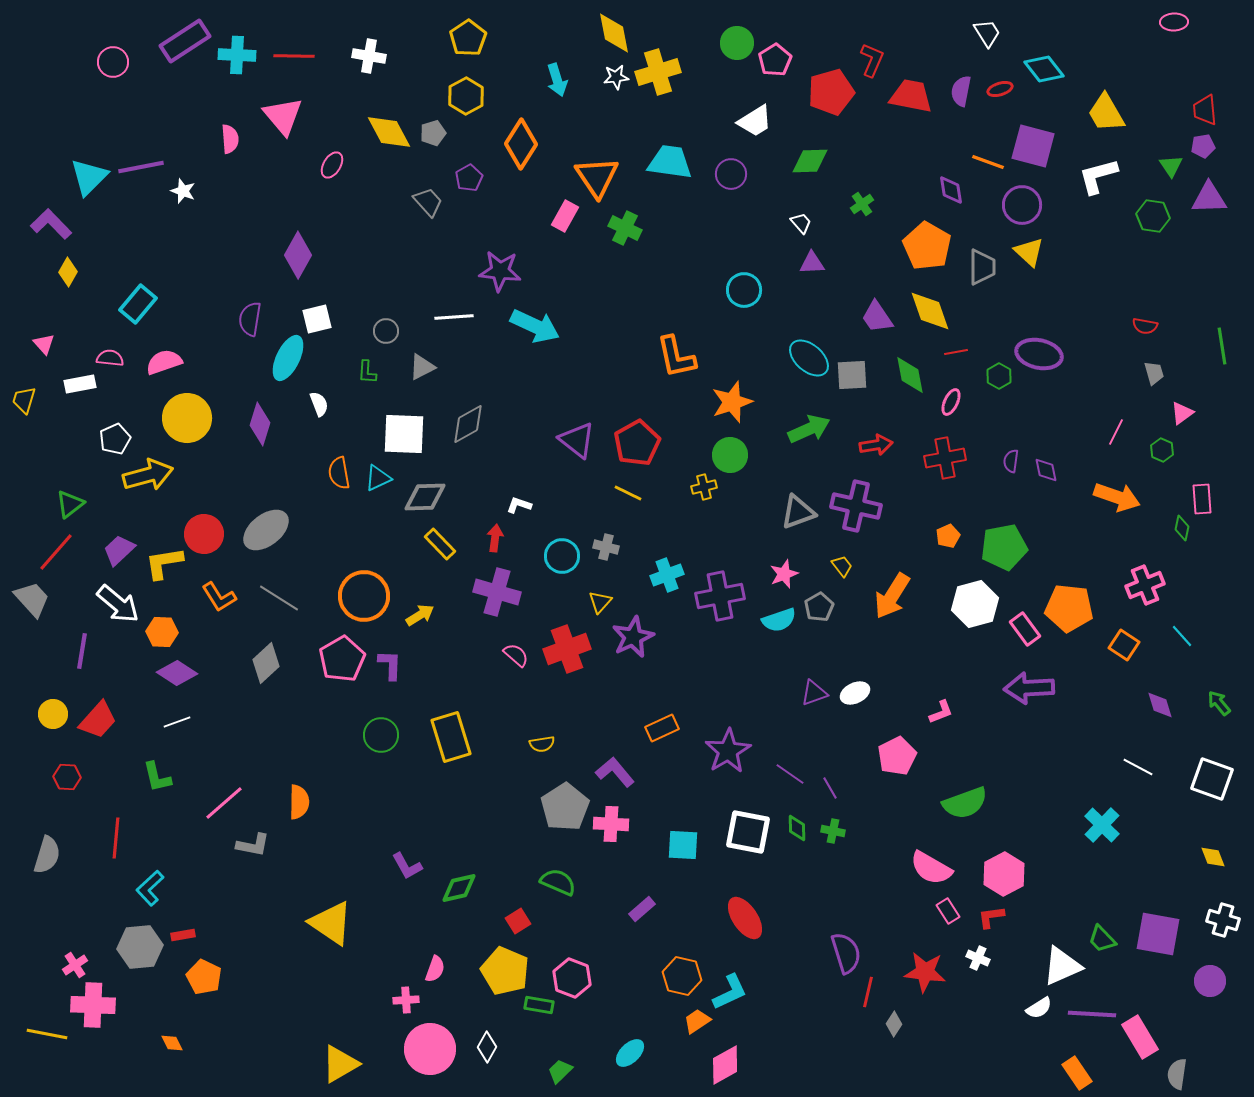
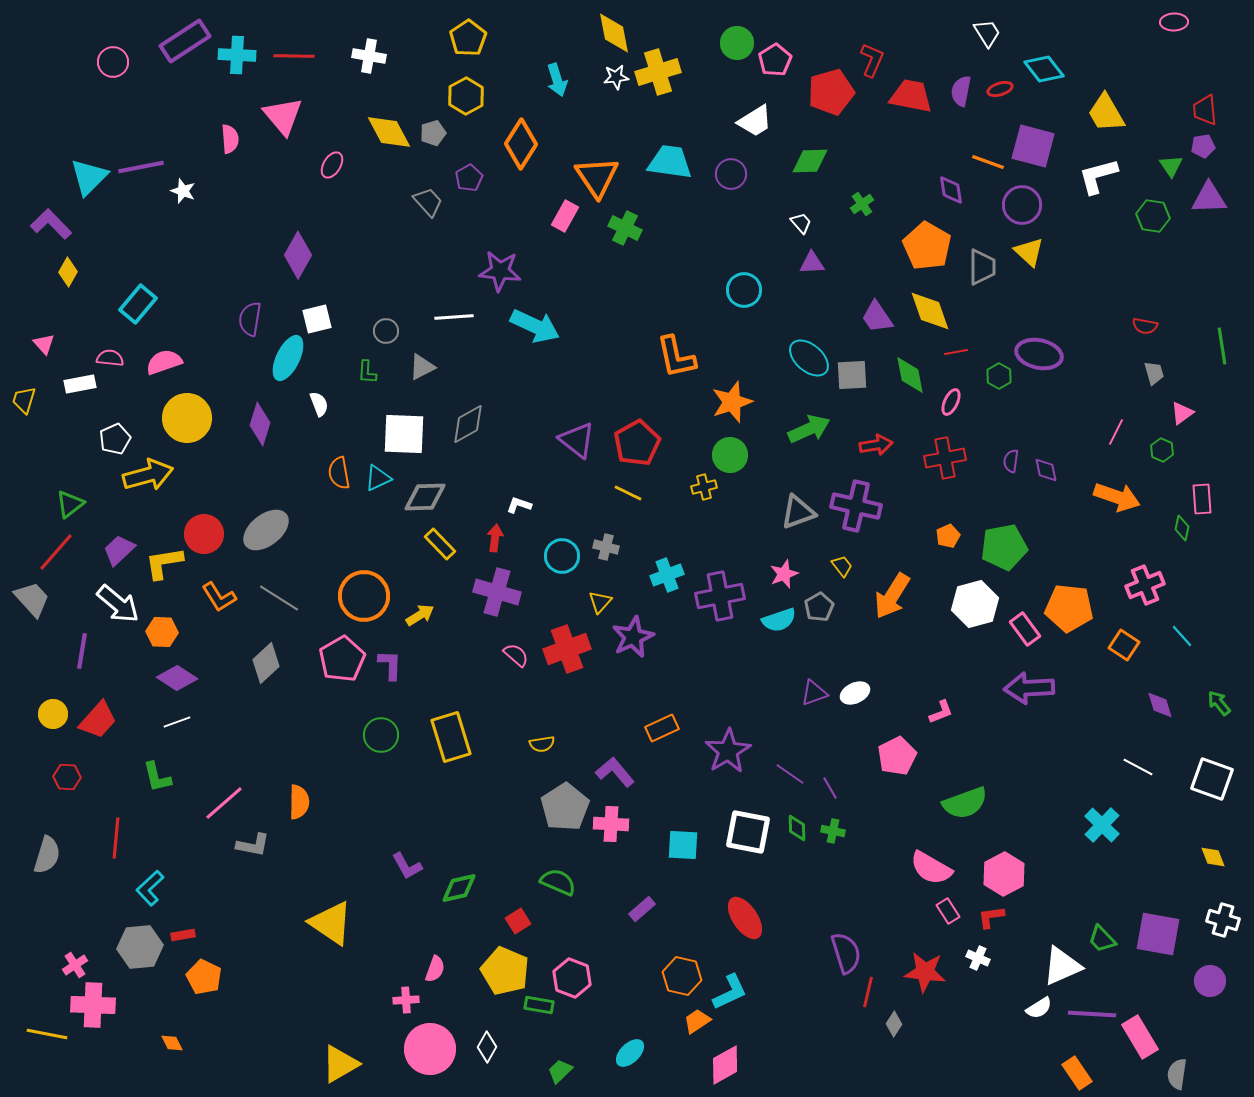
purple diamond at (177, 673): moved 5 px down
